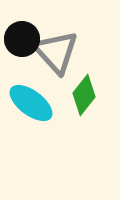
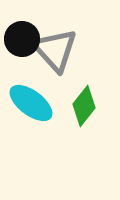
gray triangle: moved 1 px left, 2 px up
green diamond: moved 11 px down
